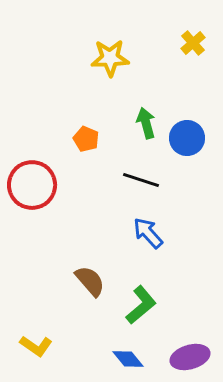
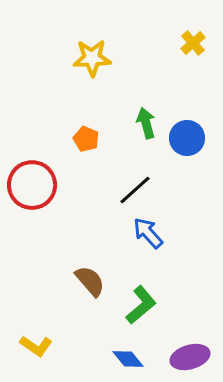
yellow star: moved 18 px left
black line: moved 6 px left, 10 px down; rotated 60 degrees counterclockwise
